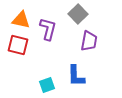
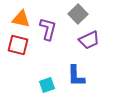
orange triangle: moved 1 px up
purple trapezoid: moved 1 px up; rotated 55 degrees clockwise
